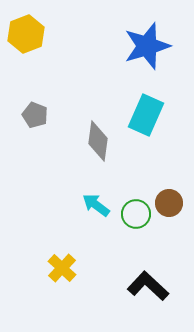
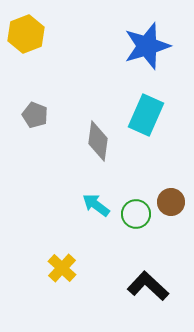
brown circle: moved 2 px right, 1 px up
